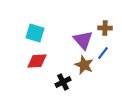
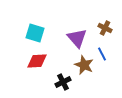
brown cross: rotated 24 degrees clockwise
purple triangle: moved 6 px left, 2 px up
blue line: moved 1 px left, 1 px down; rotated 64 degrees counterclockwise
